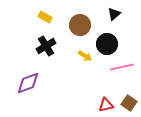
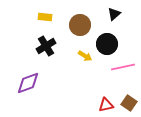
yellow rectangle: rotated 24 degrees counterclockwise
pink line: moved 1 px right
